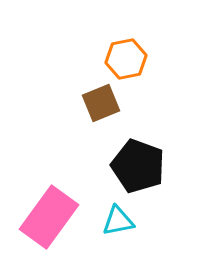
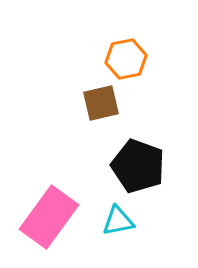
brown square: rotated 9 degrees clockwise
